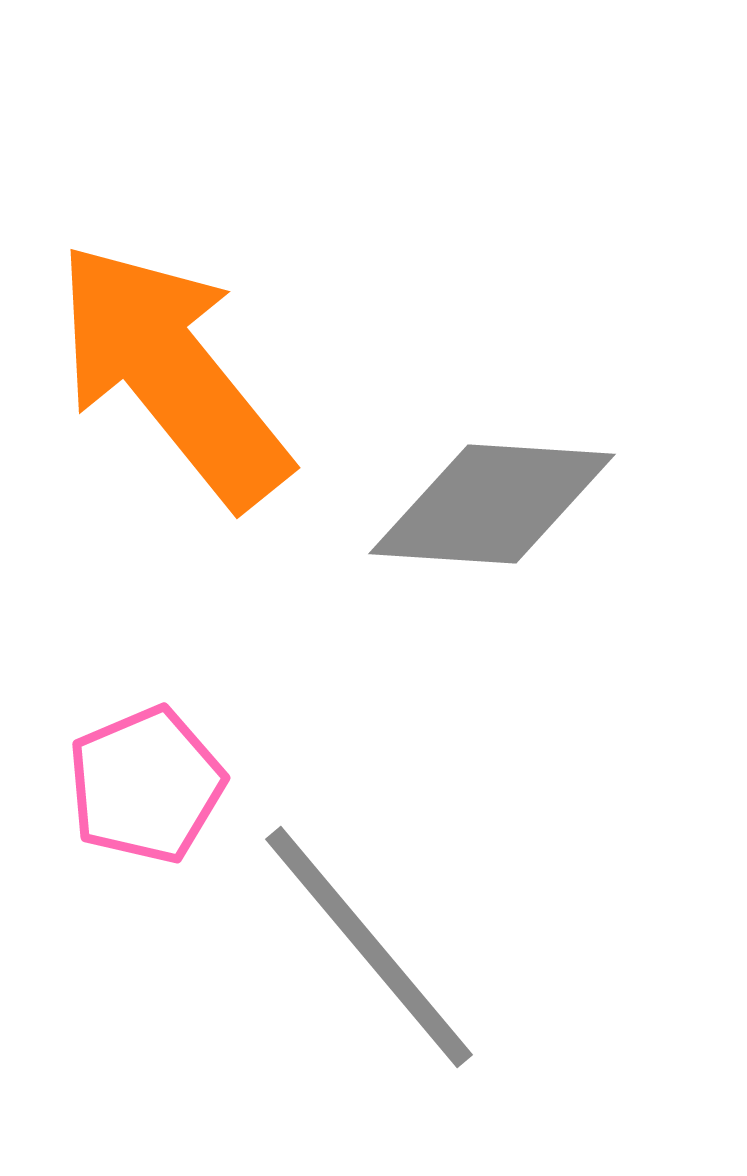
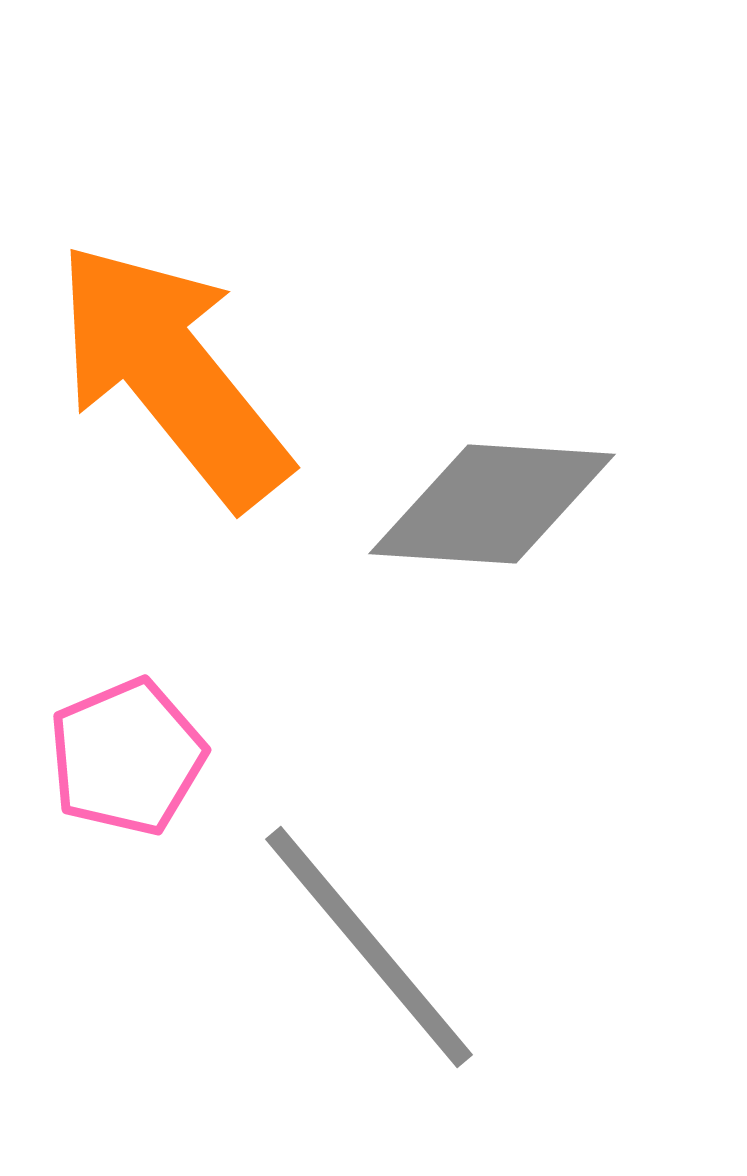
pink pentagon: moved 19 px left, 28 px up
